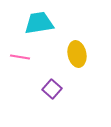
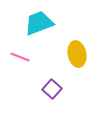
cyan trapezoid: rotated 12 degrees counterclockwise
pink line: rotated 12 degrees clockwise
